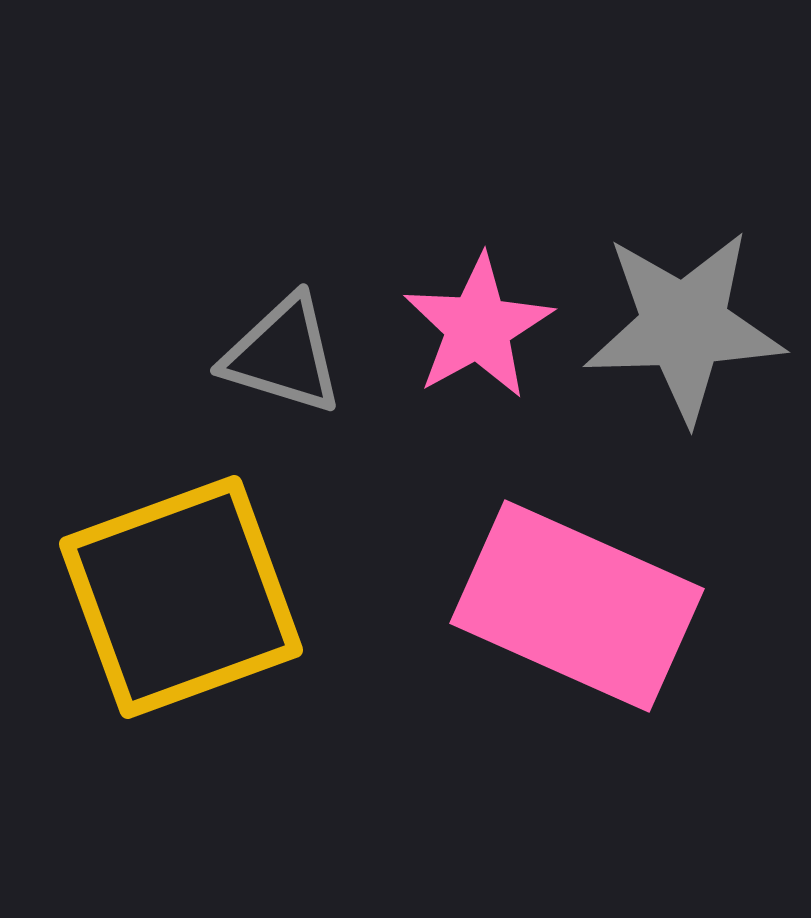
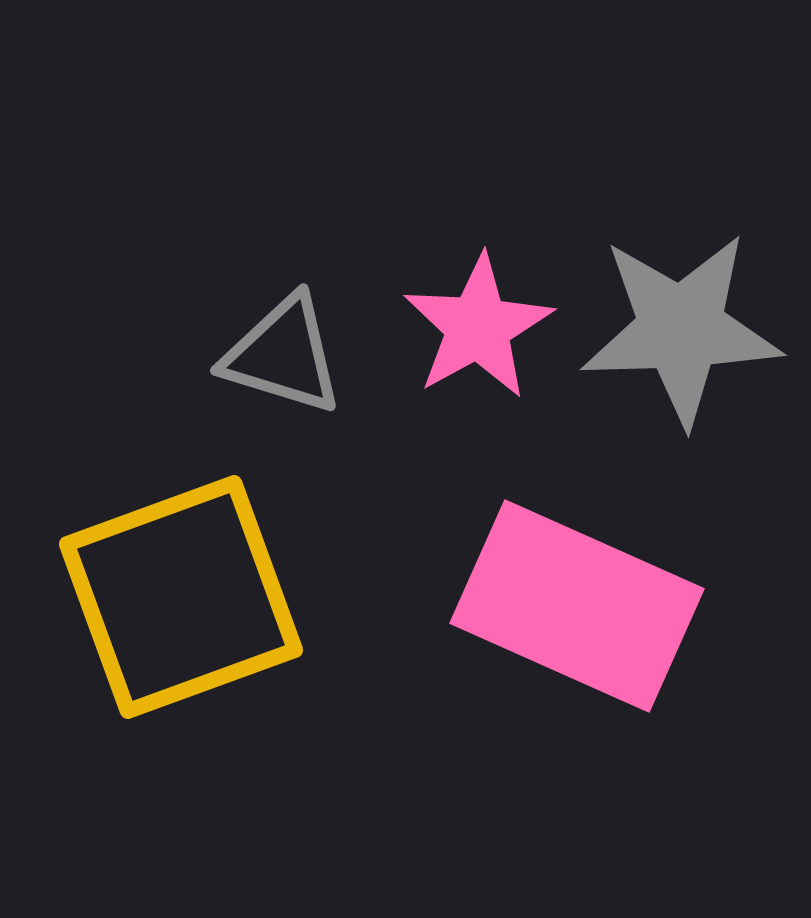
gray star: moved 3 px left, 3 px down
